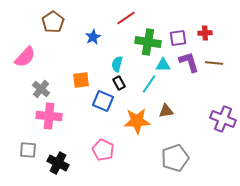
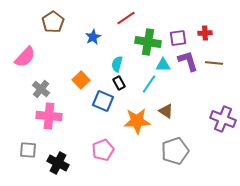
purple L-shape: moved 1 px left, 1 px up
orange square: rotated 36 degrees counterclockwise
brown triangle: rotated 42 degrees clockwise
pink pentagon: rotated 25 degrees clockwise
gray pentagon: moved 7 px up
